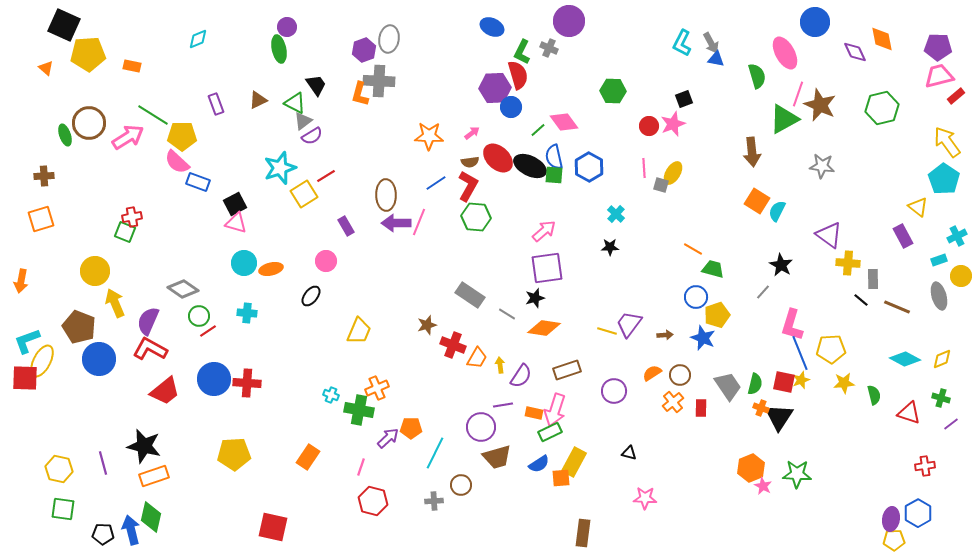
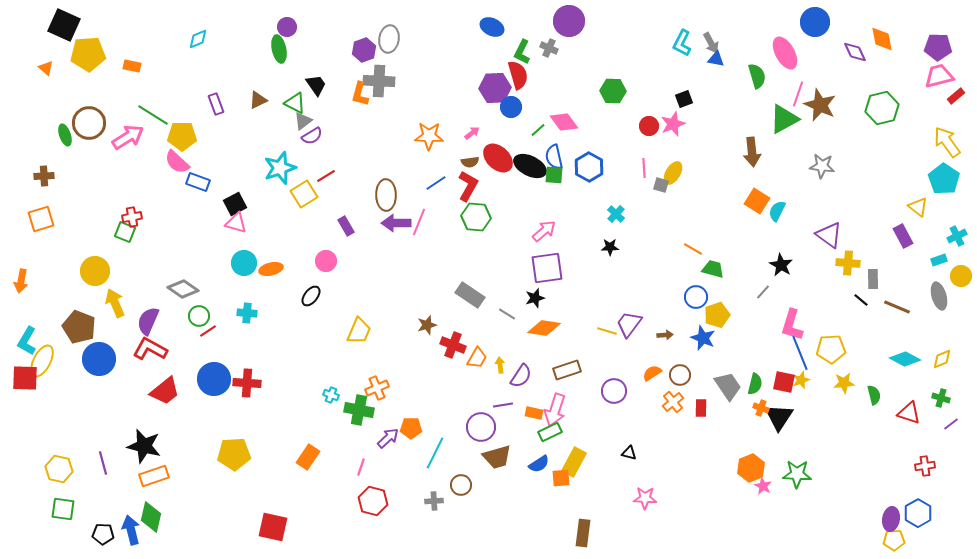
cyan L-shape at (27, 341): rotated 40 degrees counterclockwise
